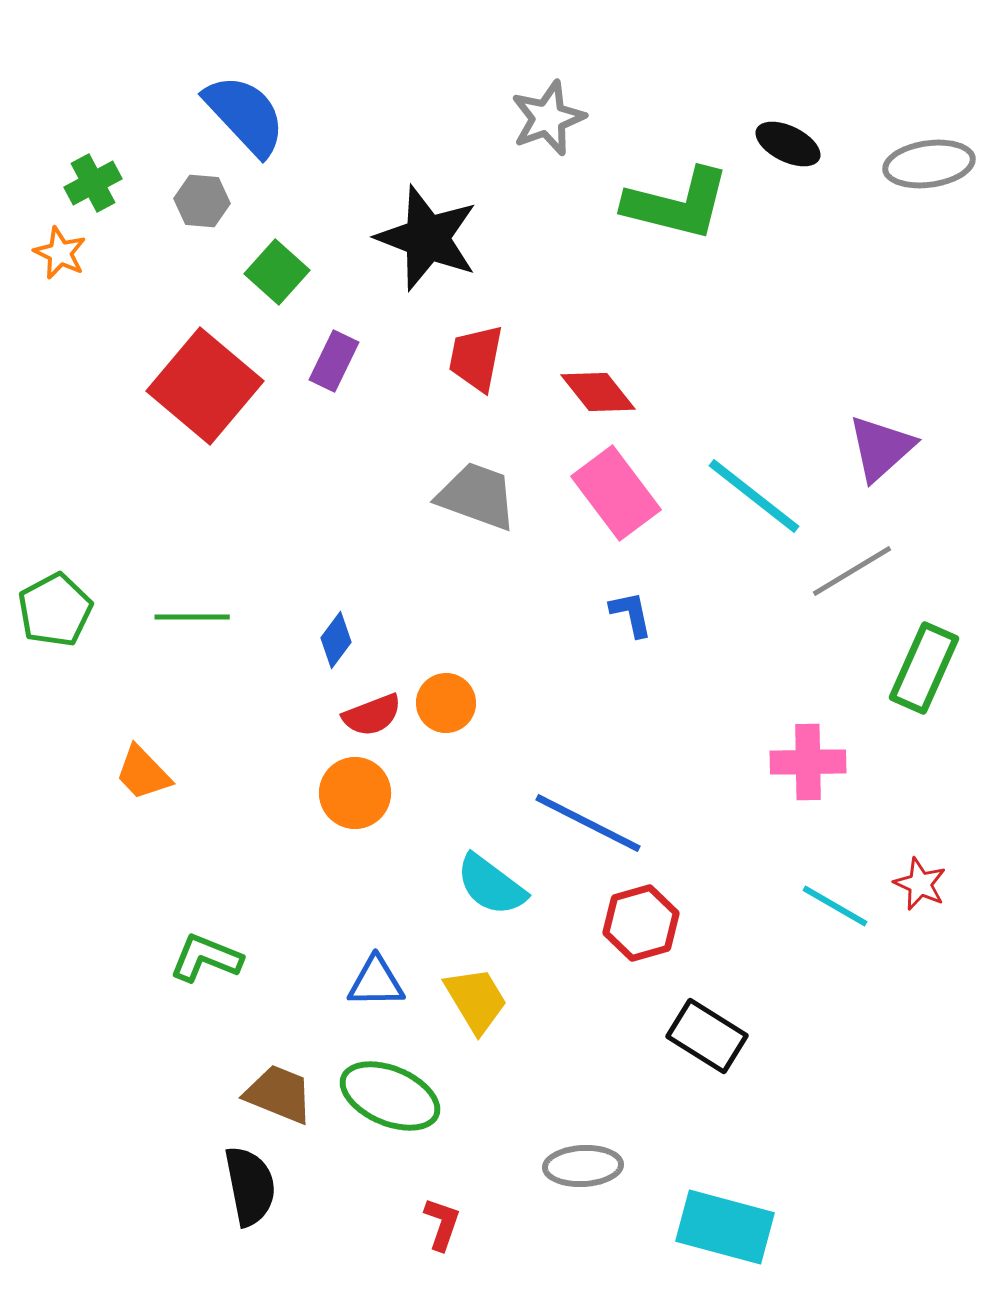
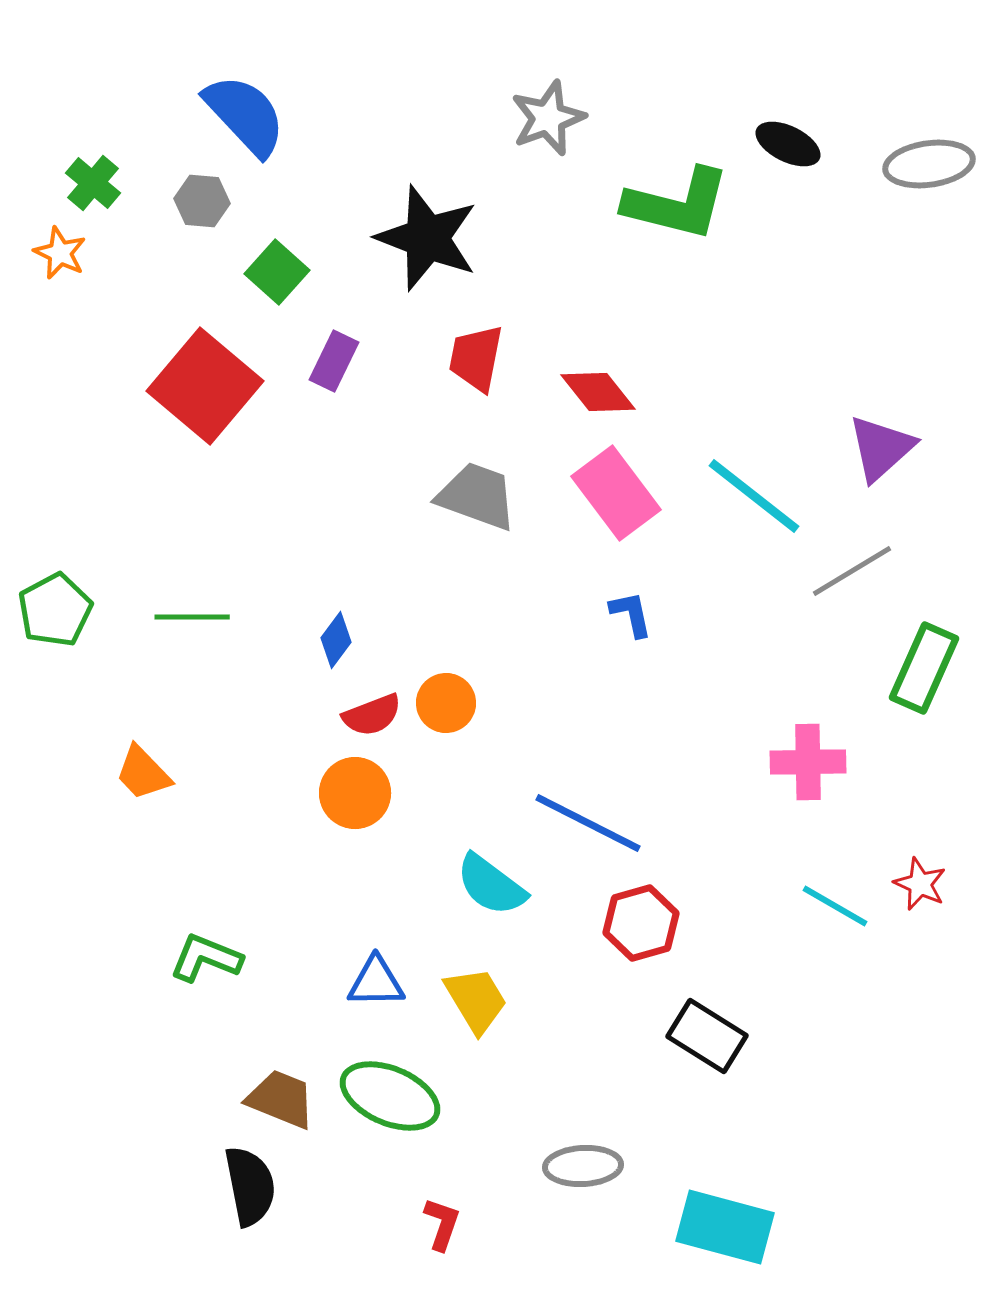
green cross at (93, 183): rotated 22 degrees counterclockwise
brown trapezoid at (279, 1094): moved 2 px right, 5 px down
